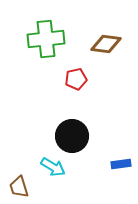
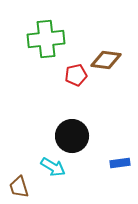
brown diamond: moved 16 px down
red pentagon: moved 4 px up
blue rectangle: moved 1 px left, 1 px up
